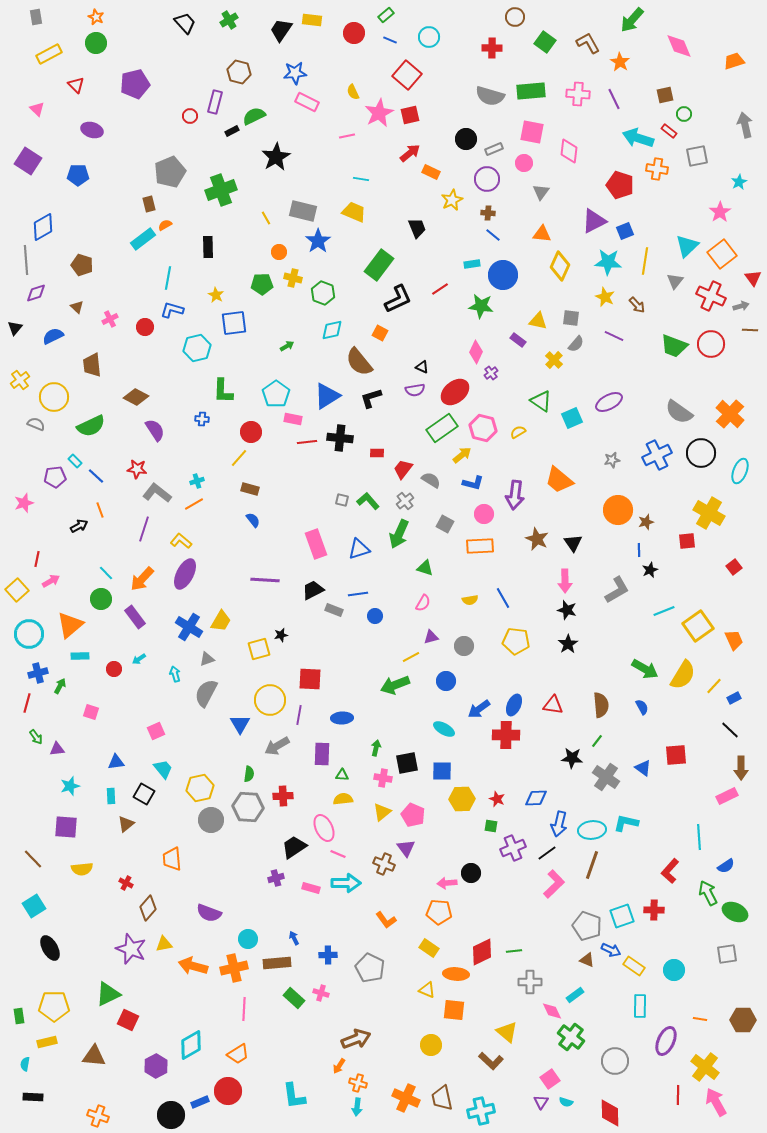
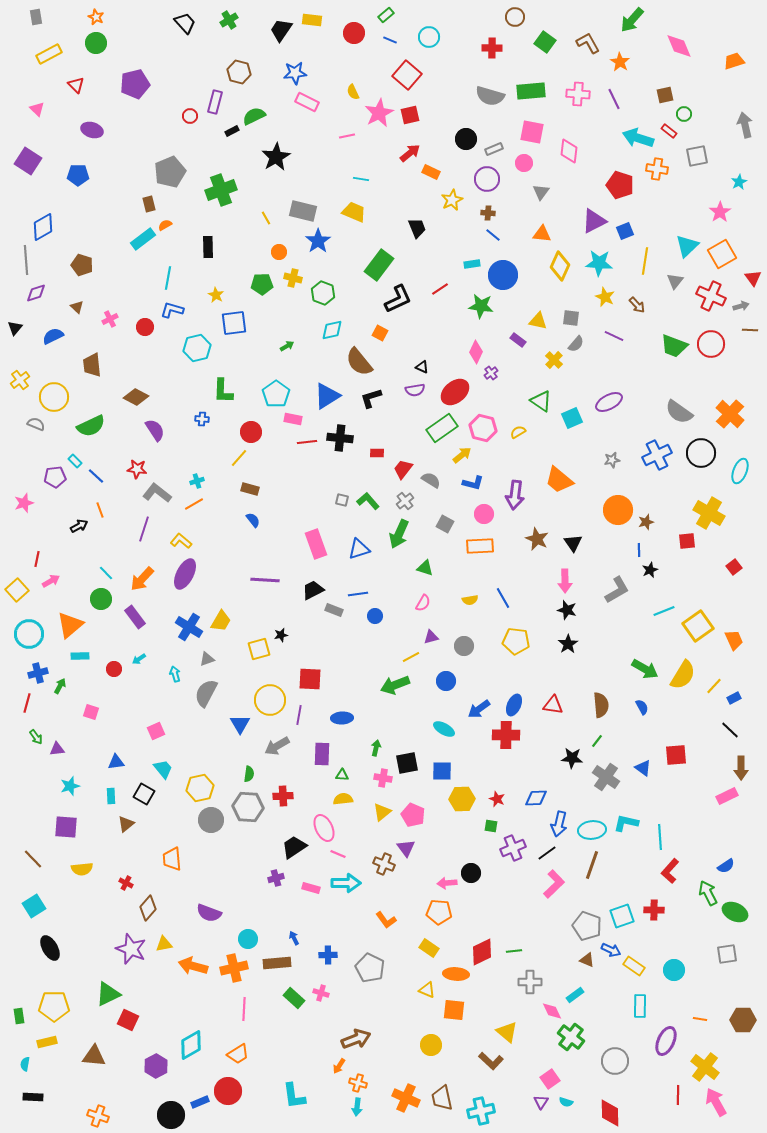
orange square at (722, 254): rotated 8 degrees clockwise
cyan star at (608, 262): moved 9 px left, 1 px down
cyan line at (699, 837): moved 39 px left
